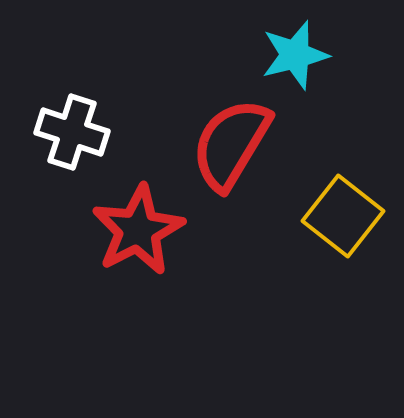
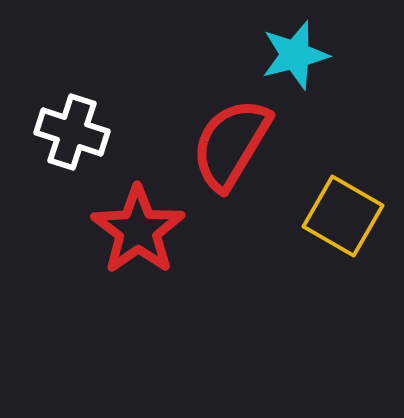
yellow square: rotated 8 degrees counterclockwise
red star: rotated 8 degrees counterclockwise
